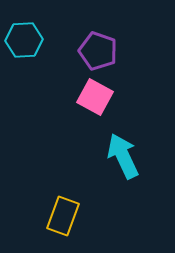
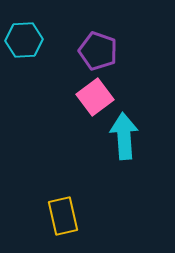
pink square: rotated 24 degrees clockwise
cyan arrow: moved 1 px right, 20 px up; rotated 21 degrees clockwise
yellow rectangle: rotated 33 degrees counterclockwise
